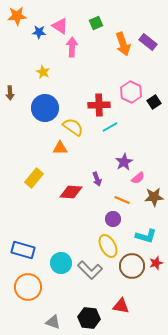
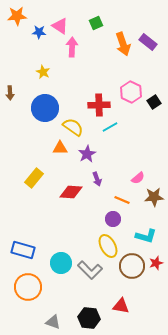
purple star: moved 37 px left, 8 px up
